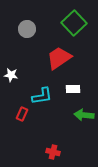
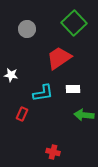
cyan L-shape: moved 1 px right, 3 px up
